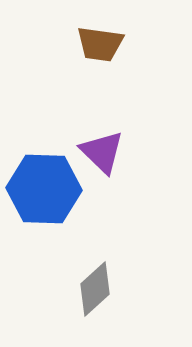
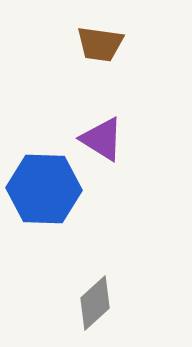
purple triangle: moved 13 px up; rotated 12 degrees counterclockwise
gray diamond: moved 14 px down
